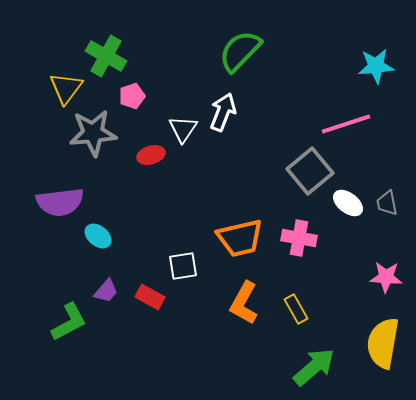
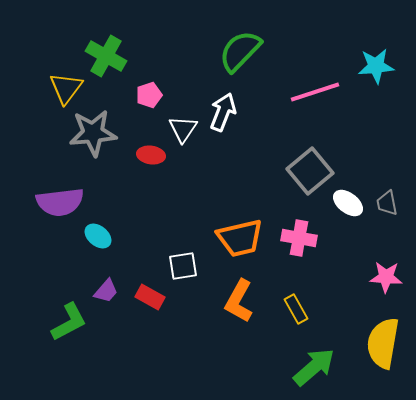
pink pentagon: moved 17 px right, 1 px up
pink line: moved 31 px left, 32 px up
red ellipse: rotated 24 degrees clockwise
orange L-shape: moved 5 px left, 2 px up
